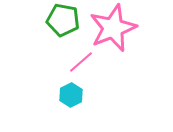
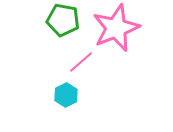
pink star: moved 3 px right
cyan hexagon: moved 5 px left
